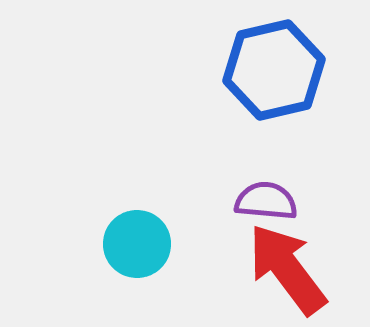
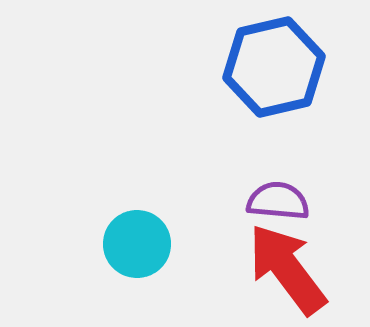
blue hexagon: moved 3 px up
purple semicircle: moved 12 px right
